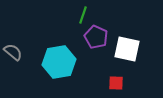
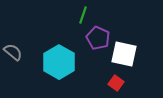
purple pentagon: moved 2 px right, 1 px down
white square: moved 3 px left, 5 px down
cyan hexagon: rotated 20 degrees counterclockwise
red square: rotated 35 degrees clockwise
